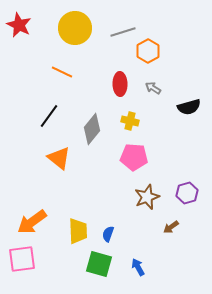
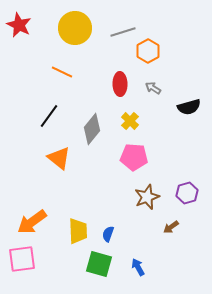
yellow cross: rotated 30 degrees clockwise
